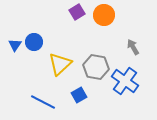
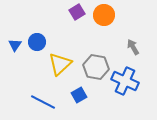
blue circle: moved 3 px right
blue cross: rotated 12 degrees counterclockwise
